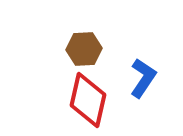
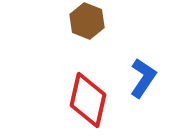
brown hexagon: moved 3 px right, 28 px up; rotated 24 degrees clockwise
